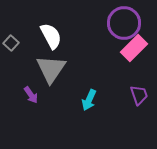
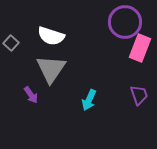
purple circle: moved 1 px right, 1 px up
white semicircle: rotated 136 degrees clockwise
pink rectangle: moved 6 px right; rotated 24 degrees counterclockwise
